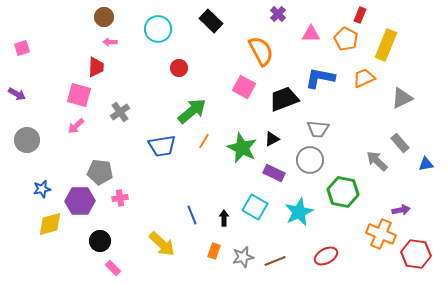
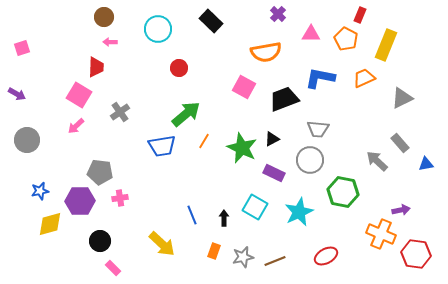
orange semicircle at (261, 51): moved 5 px right, 1 px down; rotated 108 degrees clockwise
pink square at (79, 95): rotated 15 degrees clockwise
green arrow at (192, 111): moved 6 px left, 3 px down
blue star at (42, 189): moved 2 px left, 2 px down
